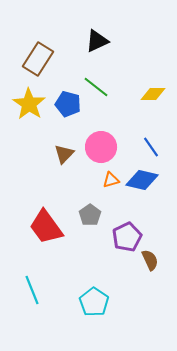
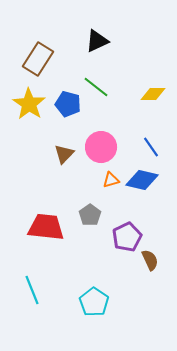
red trapezoid: rotated 132 degrees clockwise
